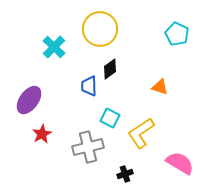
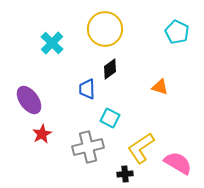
yellow circle: moved 5 px right
cyan pentagon: moved 2 px up
cyan cross: moved 2 px left, 4 px up
blue trapezoid: moved 2 px left, 3 px down
purple ellipse: rotated 72 degrees counterclockwise
yellow L-shape: moved 15 px down
pink semicircle: moved 2 px left
black cross: rotated 14 degrees clockwise
